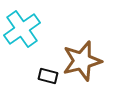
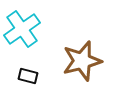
black rectangle: moved 20 px left
